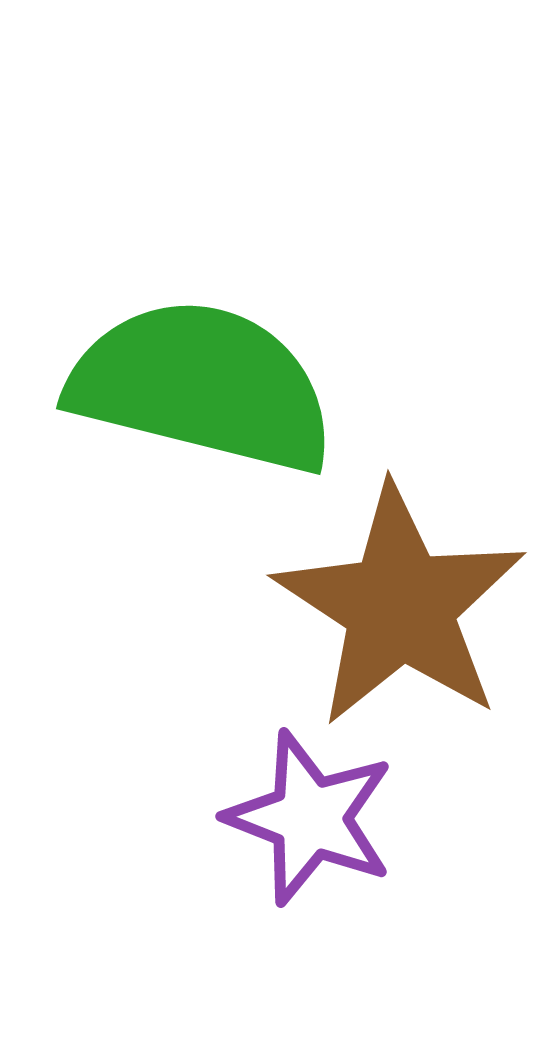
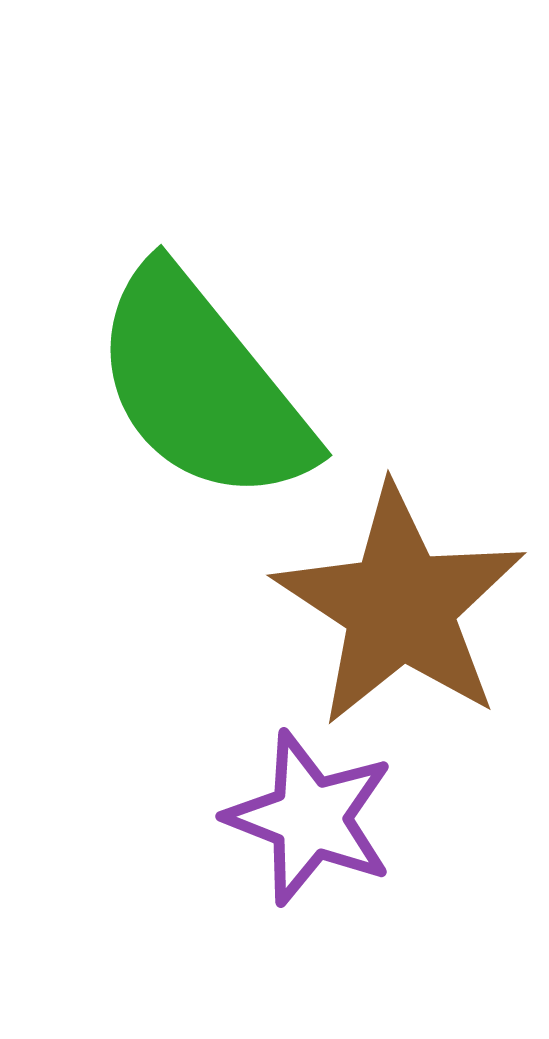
green semicircle: rotated 143 degrees counterclockwise
